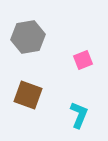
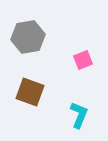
brown square: moved 2 px right, 3 px up
